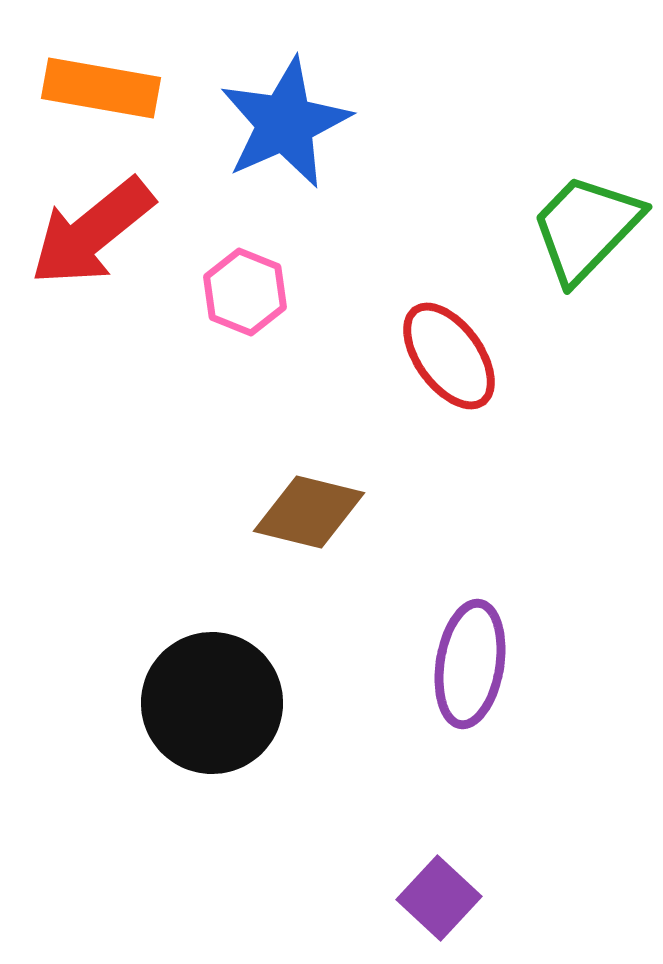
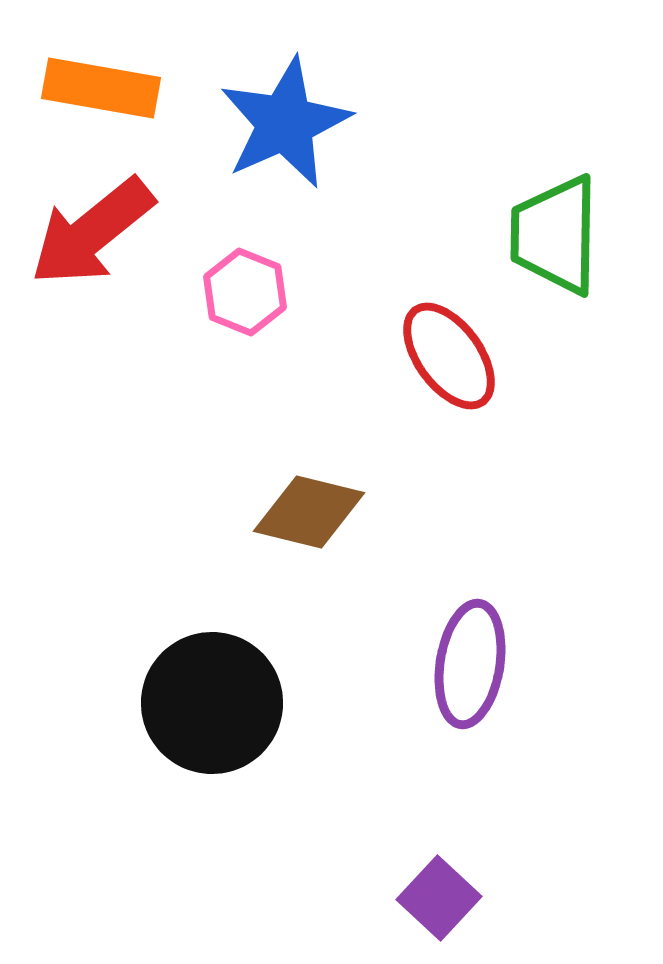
green trapezoid: moved 31 px left, 7 px down; rotated 43 degrees counterclockwise
